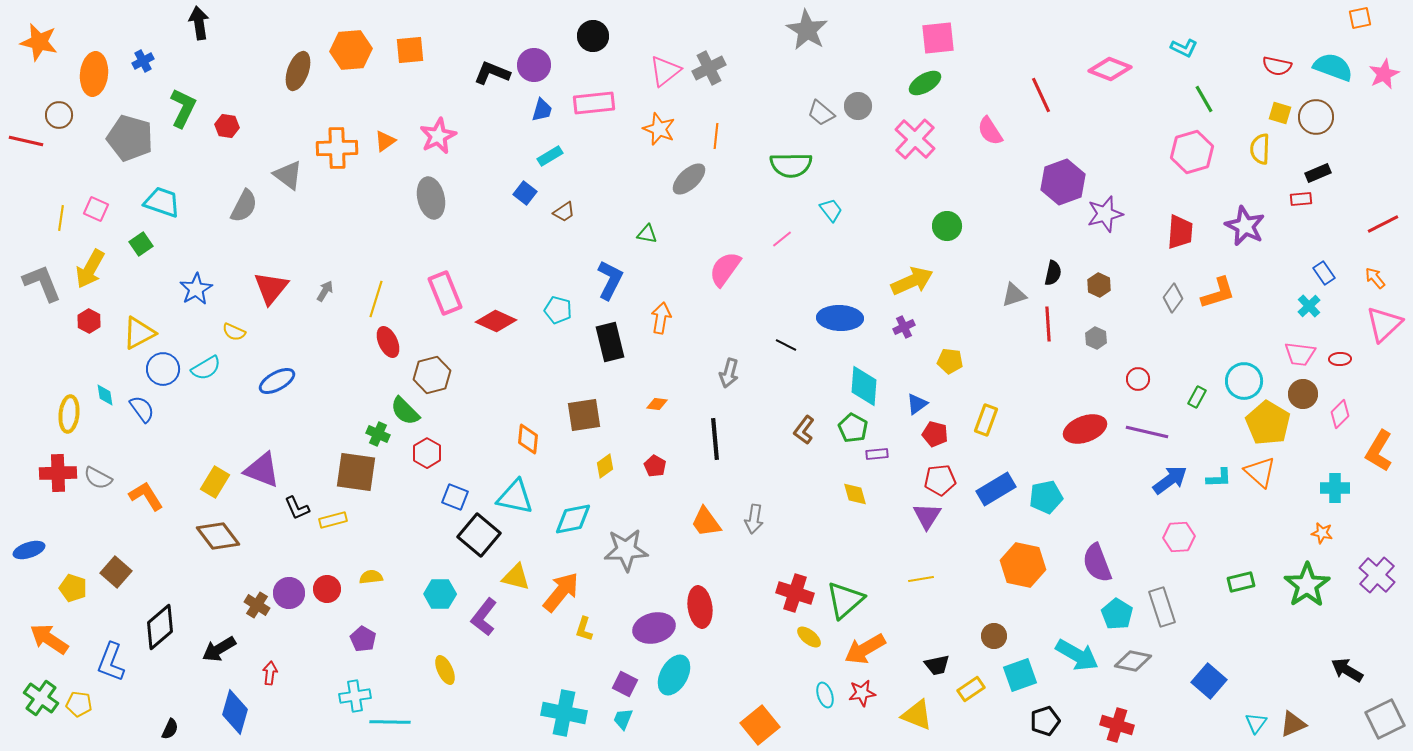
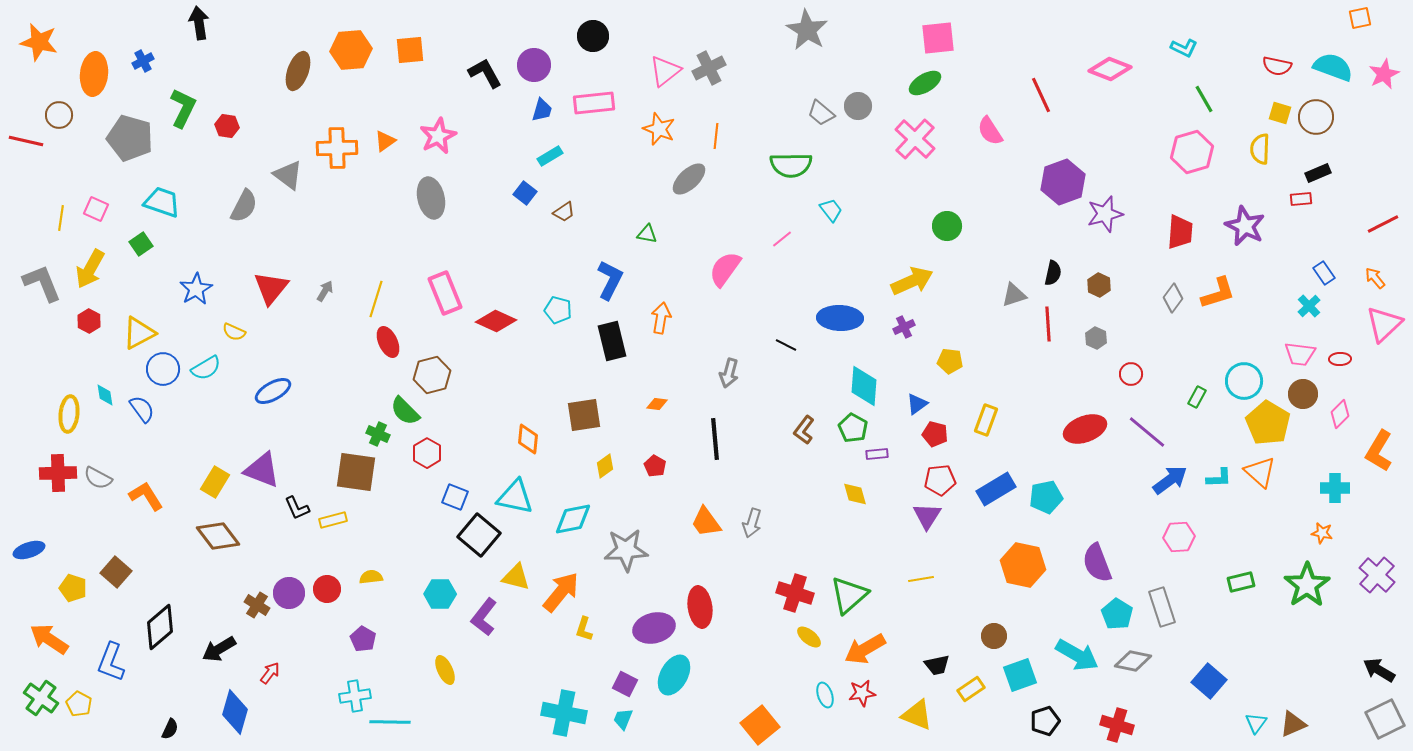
black L-shape at (492, 73): moved 7 px left; rotated 39 degrees clockwise
black rectangle at (610, 342): moved 2 px right, 1 px up
red circle at (1138, 379): moved 7 px left, 5 px up
blue ellipse at (277, 381): moved 4 px left, 10 px down
purple line at (1147, 432): rotated 27 degrees clockwise
gray arrow at (754, 519): moved 2 px left, 4 px down; rotated 8 degrees clockwise
green triangle at (845, 600): moved 4 px right, 5 px up
black arrow at (1347, 670): moved 32 px right
red arrow at (270, 673): rotated 30 degrees clockwise
yellow pentagon at (79, 704): rotated 20 degrees clockwise
